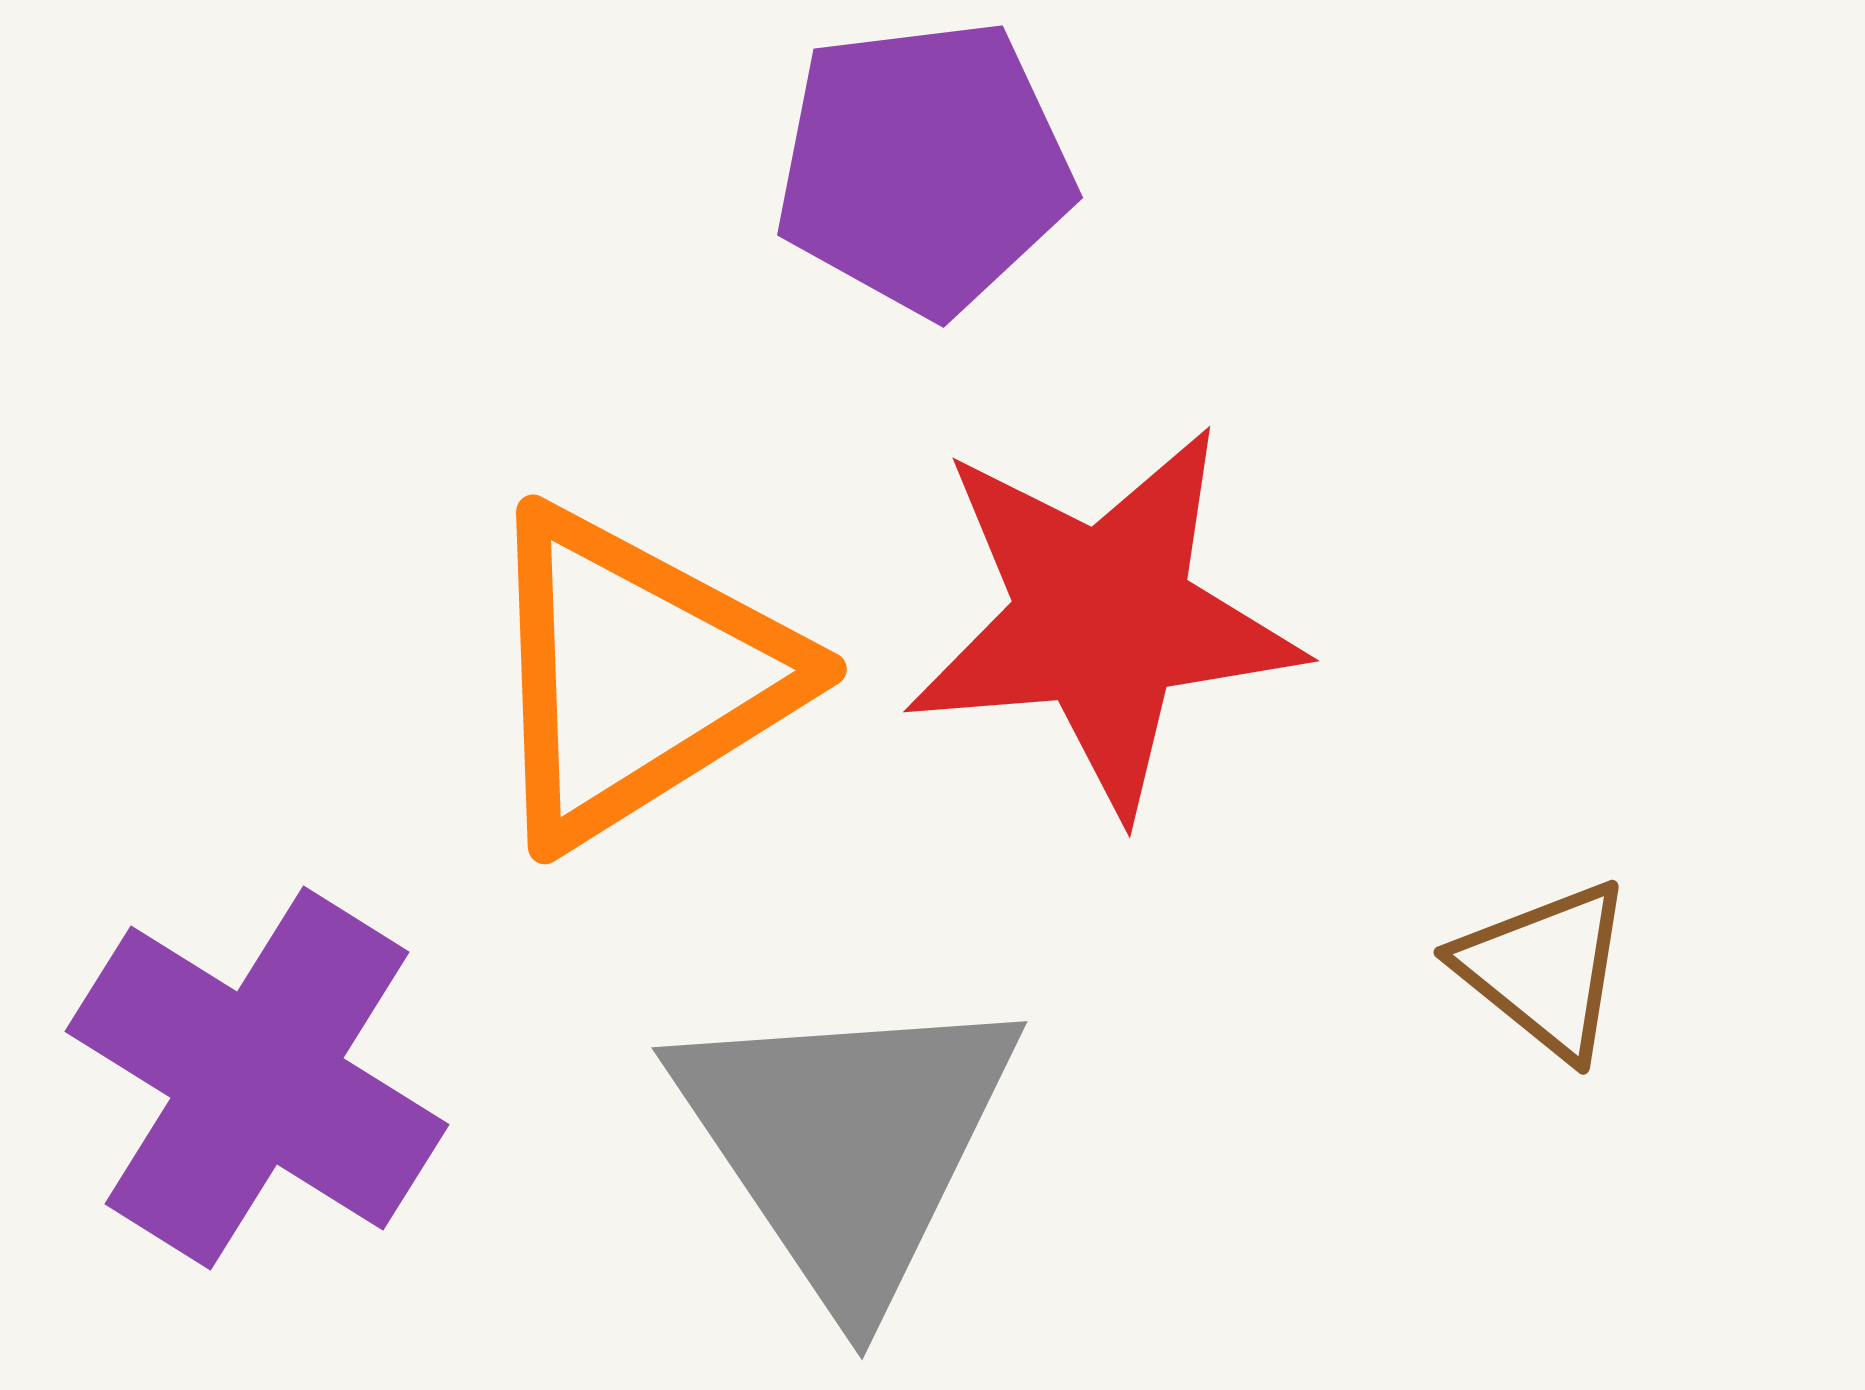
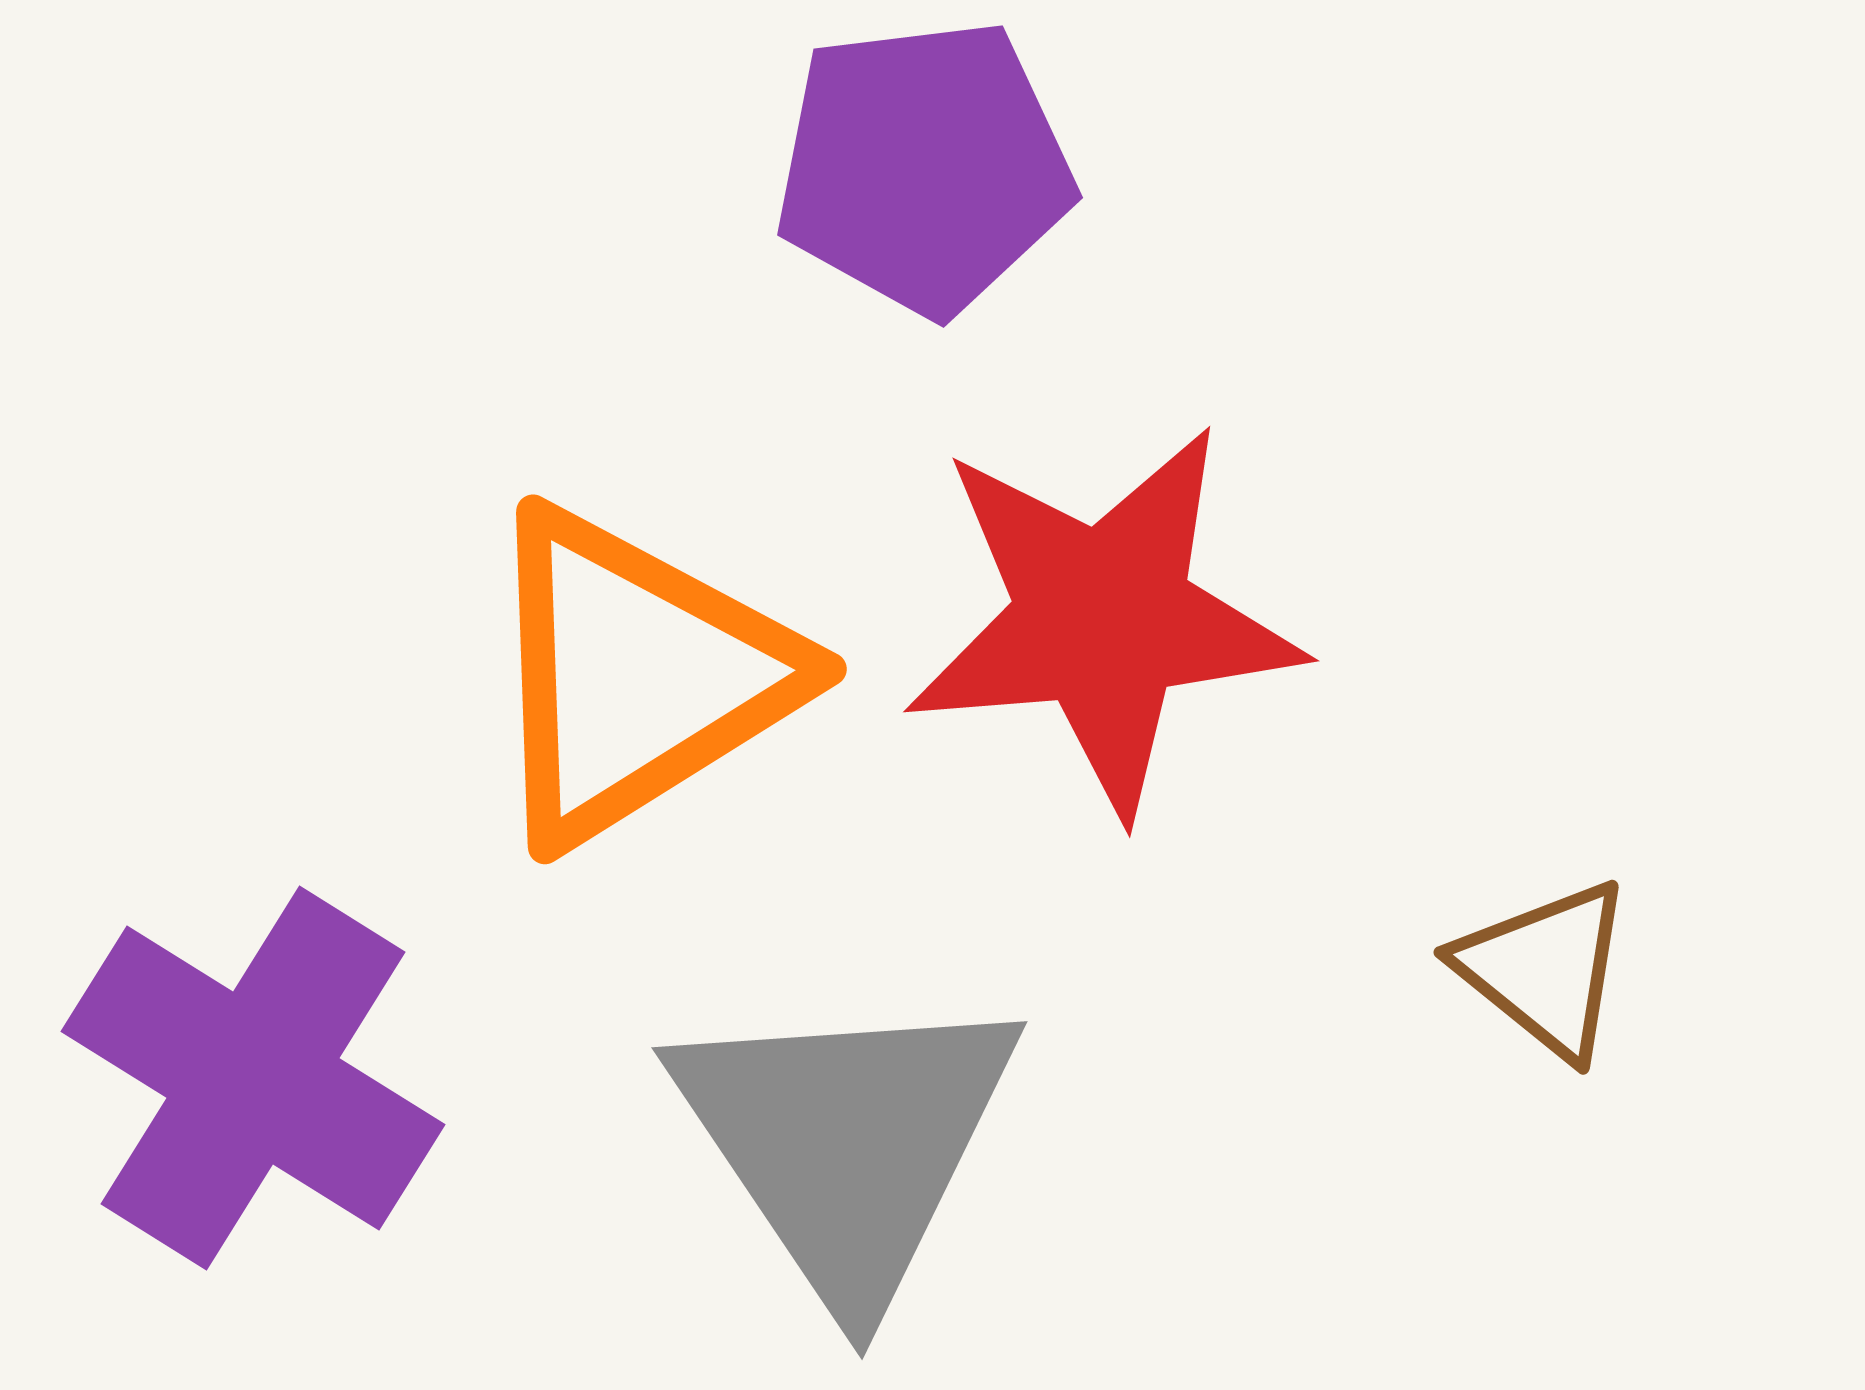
purple cross: moved 4 px left
